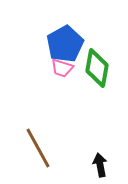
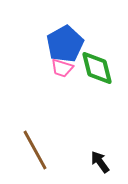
green diamond: rotated 24 degrees counterclockwise
brown line: moved 3 px left, 2 px down
black arrow: moved 3 px up; rotated 25 degrees counterclockwise
